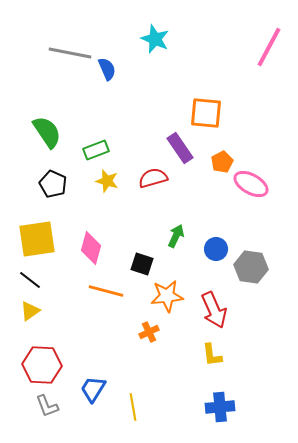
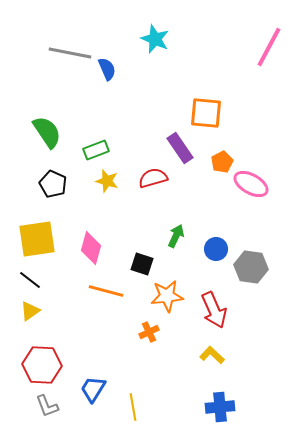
yellow L-shape: rotated 140 degrees clockwise
